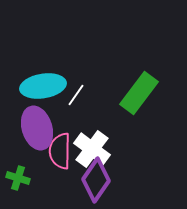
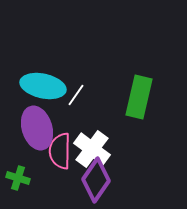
cyan ellipse: rotated 21 degrees clockwise
green rectangle: moved 4 px down; rotated 24 degrees counterclockwise
